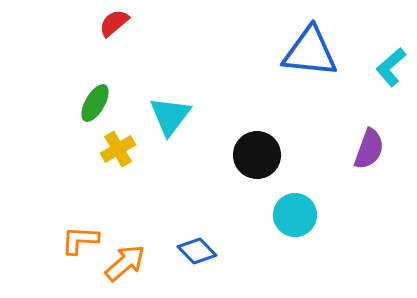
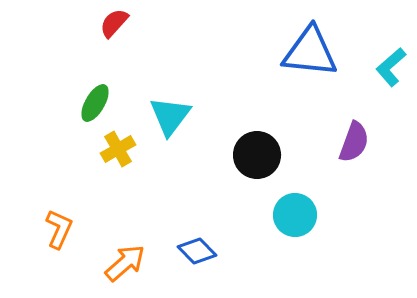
red semicircle: rotated 8 degrees counterclockwise
purple semicircle: moved 15 px left, 7 px up
orange L-shape: moved 21 px left, 11 px up; rotated 111 degrees clockwise
